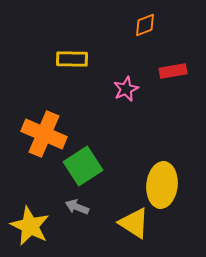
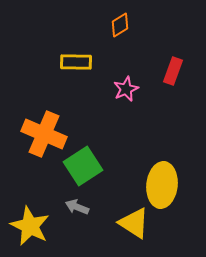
orange diamond: moved 25 px left; rotated 10 degrees counterclockwise
yellow rectangle: moved 4 px right, 3 px down
red rectangle: rotated 60 degrees counterclockwise
